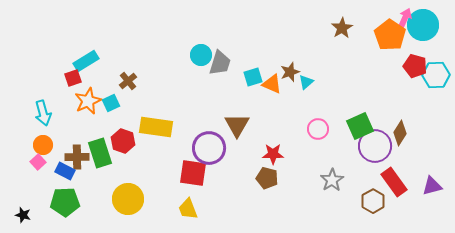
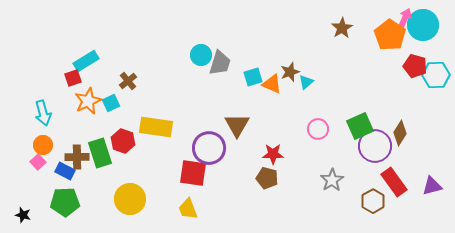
yellow circle at (128, 199): moved 2 px right
